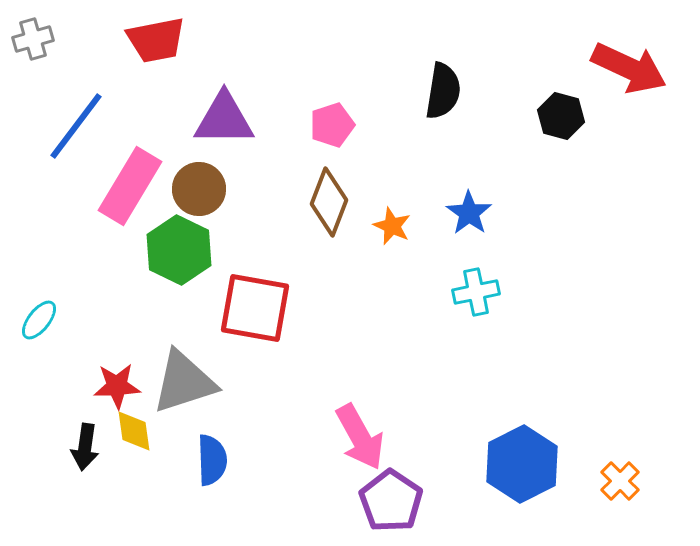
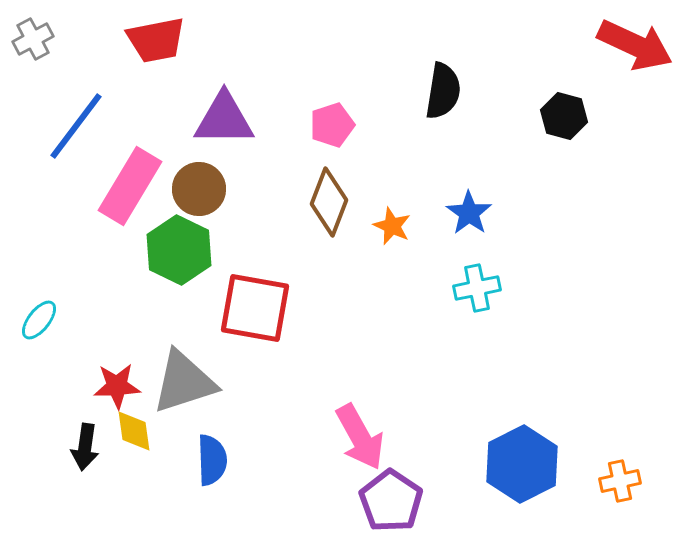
gray cross: rotated 12 degrees counterclockwise
red arrow: moved 6 px right, 23 px up
black hexagon: moved 3 px right
cyan cross: moved 1 px right, 4 px up
orange cross: rotated 33 degrees clockwise
